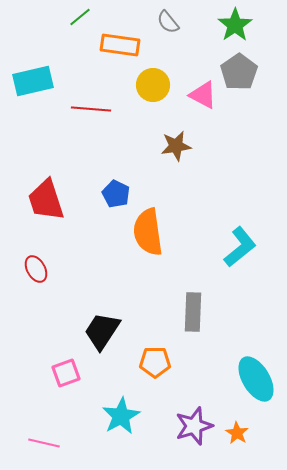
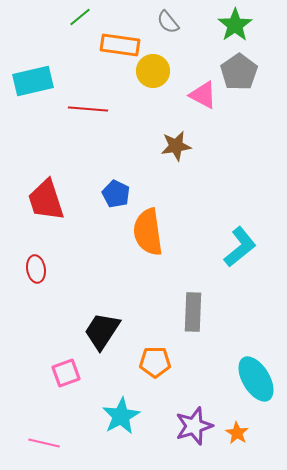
yellow circle: moved 14 px up
red line: moved 3 px left
red ellipse: rotated 20 degrees clockwise
